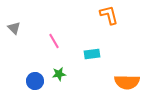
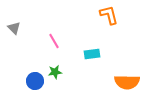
green star: moved 4 px left, 2 px up
